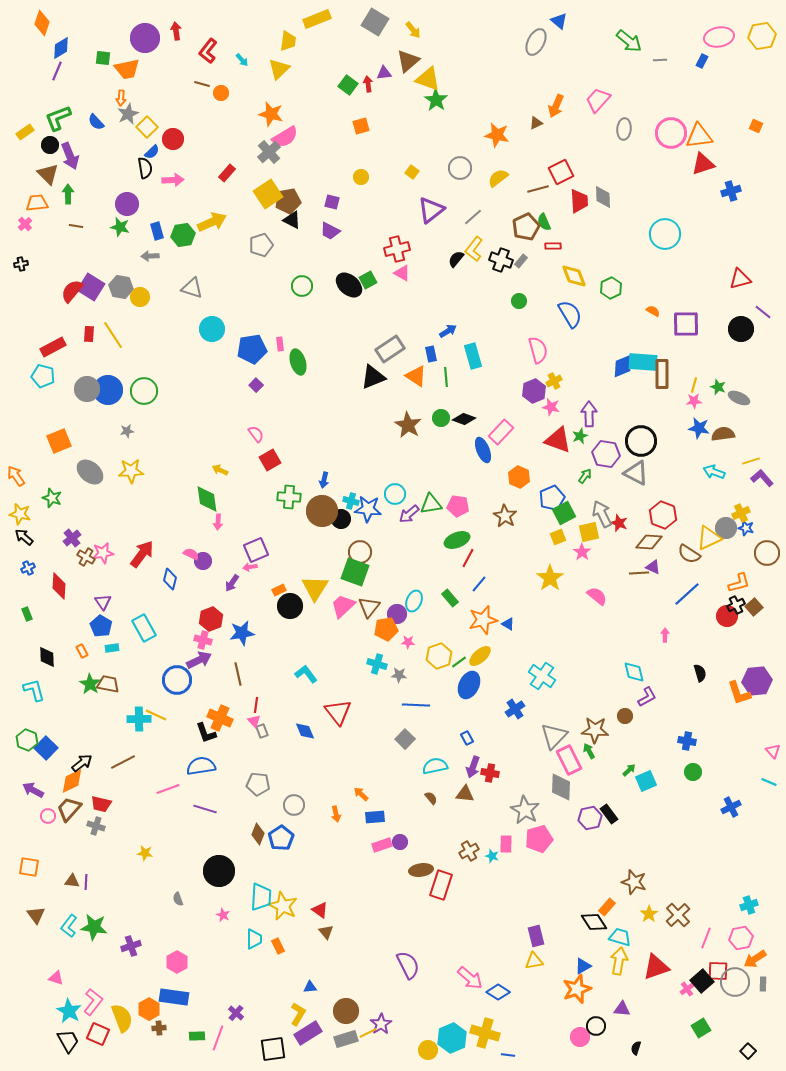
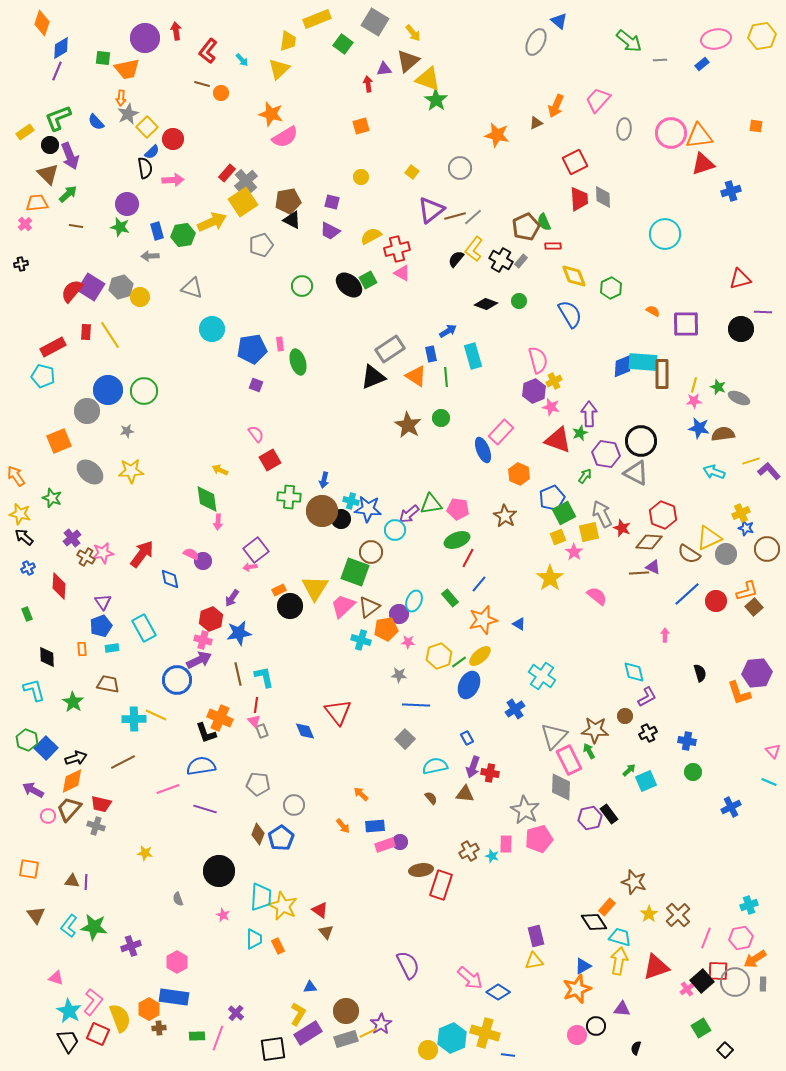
yellow arrow at (413, 30): moved 3 px down
pink ellipse at (719, 37): moved 3 px left, 2 px down
blue rectangle at (702, 61): moved 3 px down; rotated 24 degrees clockwise
purple triangle at (384, 73): moved 4 px up
green square at (348, 85): moved 5 px left, 41 px up
orange square at (756, 126): rotated 16 degrees counterclockwise
gray cross at (269, 152): moved 23 px left, 29 px down
red square at (561, 172): moved 14 px right, 10 px up
yellow semicircle at (498, 178): moved 127 px left, 58 px down; rotated 10 degrees clockwise
brown line at (538, 189): moved 83 px left, 27 px down
green arrow at (68, 194): rotated 48 degrees clockwise
yellow square at (268, 194): moved 25 px left, 8 px down
red trapezoid at (579, 201): moved 2 px up
black cross at (501, 260): rotated 10 degrees clockwise
gray hexagon at (121, 287): rotated 25 degrees counterclockwise
purple line at (763, 312): rotated 36 degrees counterclockwise
red rectangle at (89, 334): moved 3 px left, 2 px up
yellow line at (113, 335): moved 3 px left
pink semicircle at (538, 350): moved 10 px down
purple square at (256, 385): rotated 24 degrees counterclockwise
gray circle at (87, 389): moved 22 px down
black diamond at (464, 419): moved 22 px right, 115 px up
green star at (580, 436): moved 3 px up
orange hexagon at (519, 477): moved 3 px up
purple L-shape at (762, 478): moved 7 px right, 7 px up
cyan circle at (395, 494): moved 36 px down
pink pentagon at (458, 506): moved 3 px down
red star at (619, 523): moved 3 px right, 5 px down
gray circle at (726, 528): moved 26 px down
purple square at (256, 550): rotated 15 degrees counterclockwise
brown circle at (360, 552): moved 11 px right
pink star at (582, 552): moved 8 px left
brown circle at (767, 553): moved 4 px up
blue diamond at (170, 579): rotated 25 degrees counterclockwise
purple arrow at (232, 583): moved 15 px down
orange L-shape at (739, 583): moved 8 px right, 8 px down
black cross at (736, 605): moved 88 px left, 128 px down
brown triangle at (369, 607): rotated 15 degrees clockwise
purple circle at (397, 614): moved 2 px right
red circle at (727, 616): moved 11 px left, 15 px up
blue triangle at (508, 624): moved 11 px right
blue pentagon at (101, 626): rotated 20 degrees clockwise
blue star at (242, 633): moved 3 px left
orange rectangle at (82, 651): moved 2 px up; rotated 24 degrees clockwise
cyan cross at (377, 664): moved 16 px left, 24 px up
cyan L-shape at (306, 674): moved 42 px left, 3 px down; rotated 25 degrees clockwise
purple hexagon at (757, 681): moved 8 px up
green star at (90, 684): moved 17 px left, 18 px down
cyan cross at (139, 719): moved 5 px left
black arrow at (82, 763): moved 6 px left, 5 px up; rotated 20 degrees clockwise
orange arrow at (336, 814): moved 7 px right, 12 px down; rotated 28 degrees counterclockwise
blue rectangle at (375, 817): moved 9 px down
pink rectangle at (382, 845): moved 3 px right
orange square at (29, 867): moved 2 px down
yellow semicircle at (122, 1018): moved 2 px left
pink circle at (580, 1037): moved 3 px left, 2 px up
black square at (748, 1051): moved 23 px left, 1 px up
